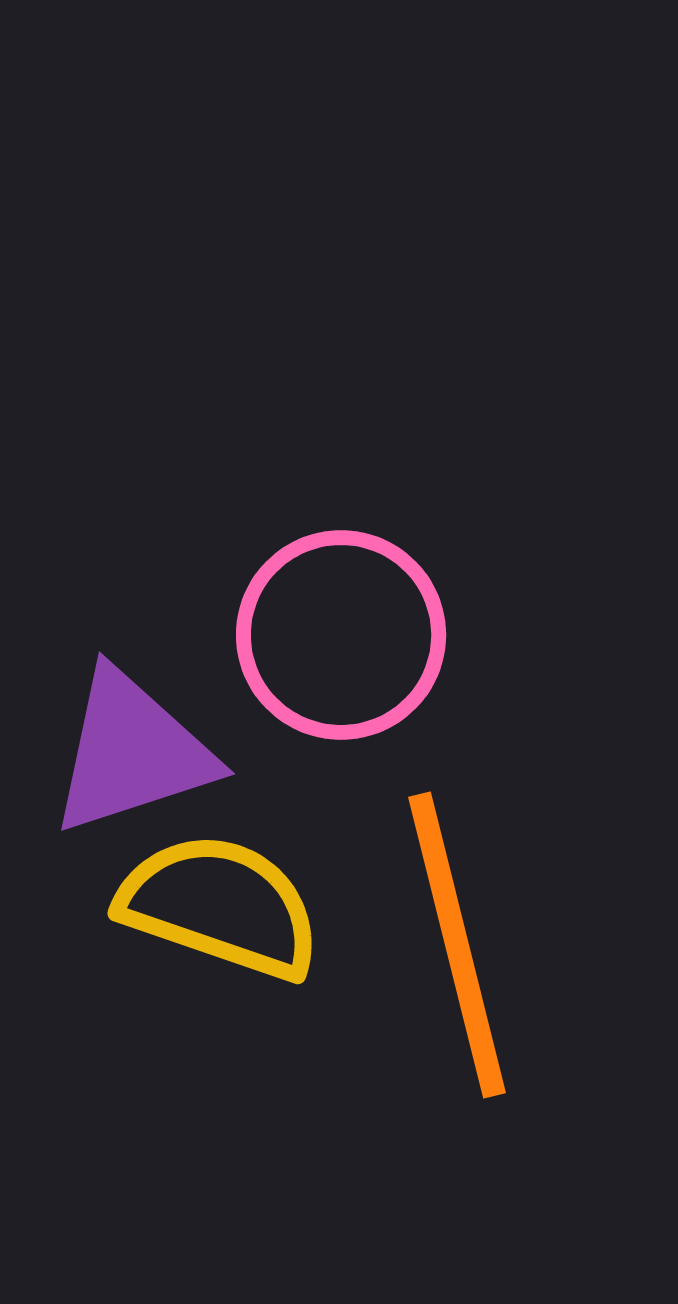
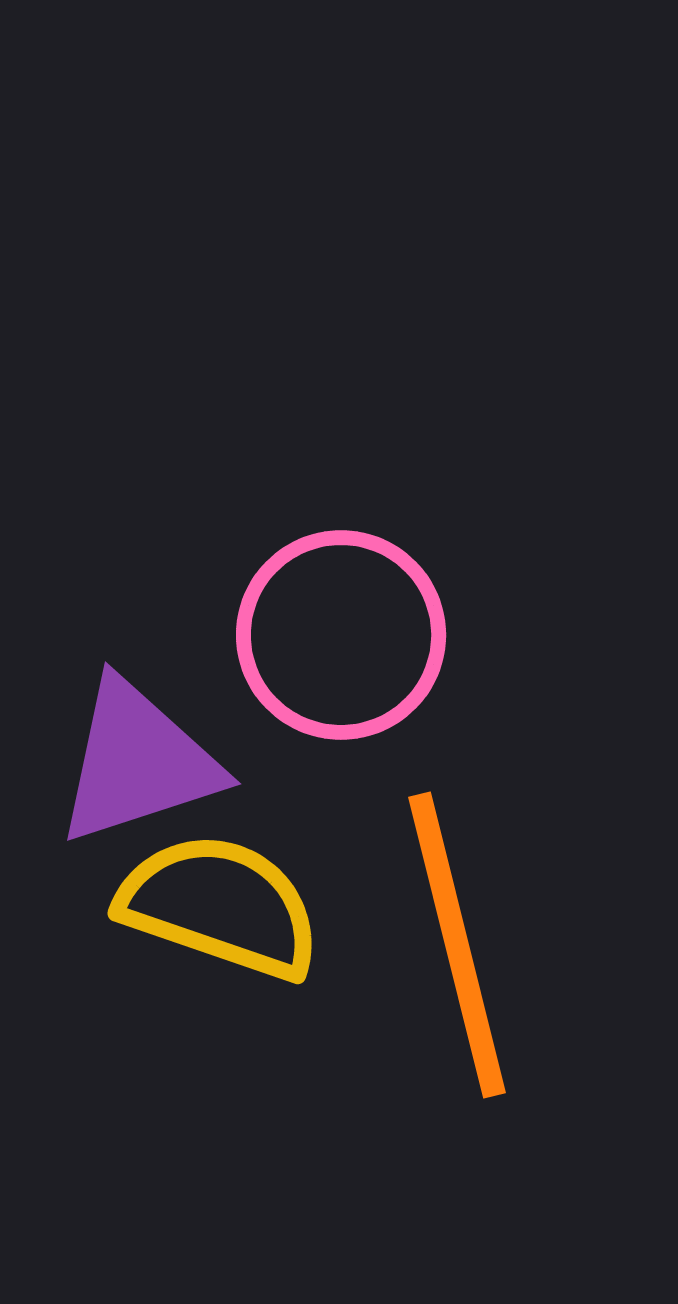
purple triangle: moved 6 px right, 10 px down
